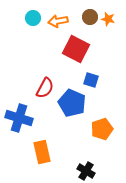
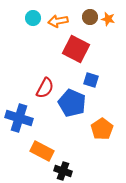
orange pentagon: rotated 15 degrees counterclockwise
orange rectangle: moved 1 px up; rotated 50 degrees counterclockwise
black cross: moved 23 px left; rotated 12 degrees counterclockwise
